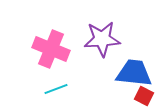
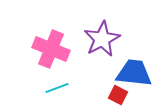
purple star: rotated 24 degrees counterclockwise
cyan line: moved 1 px right, 1 px up
red square: moved 26 px left, 1 px up
